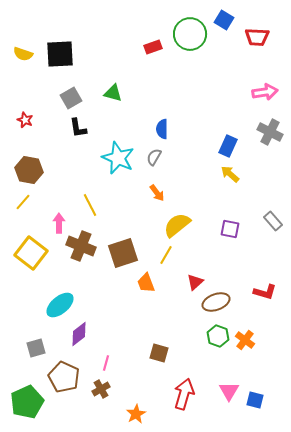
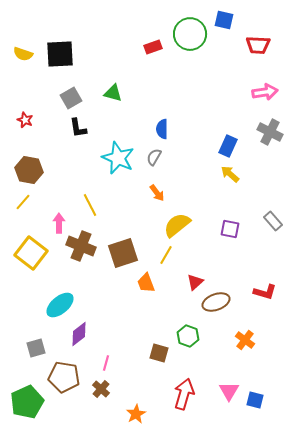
blue square at (224, 20): rotated 18 degrees counterclockwise
red trapezoid at (257, 37): moved 1 px right, 8 px down
green hexagon at (218, 336): moved 30 px left
brown pentagon at (64, 377): rotated 16 degrees counterclockwise
brown cross at (101, 389): rotated 18 degrees counterclockwise
